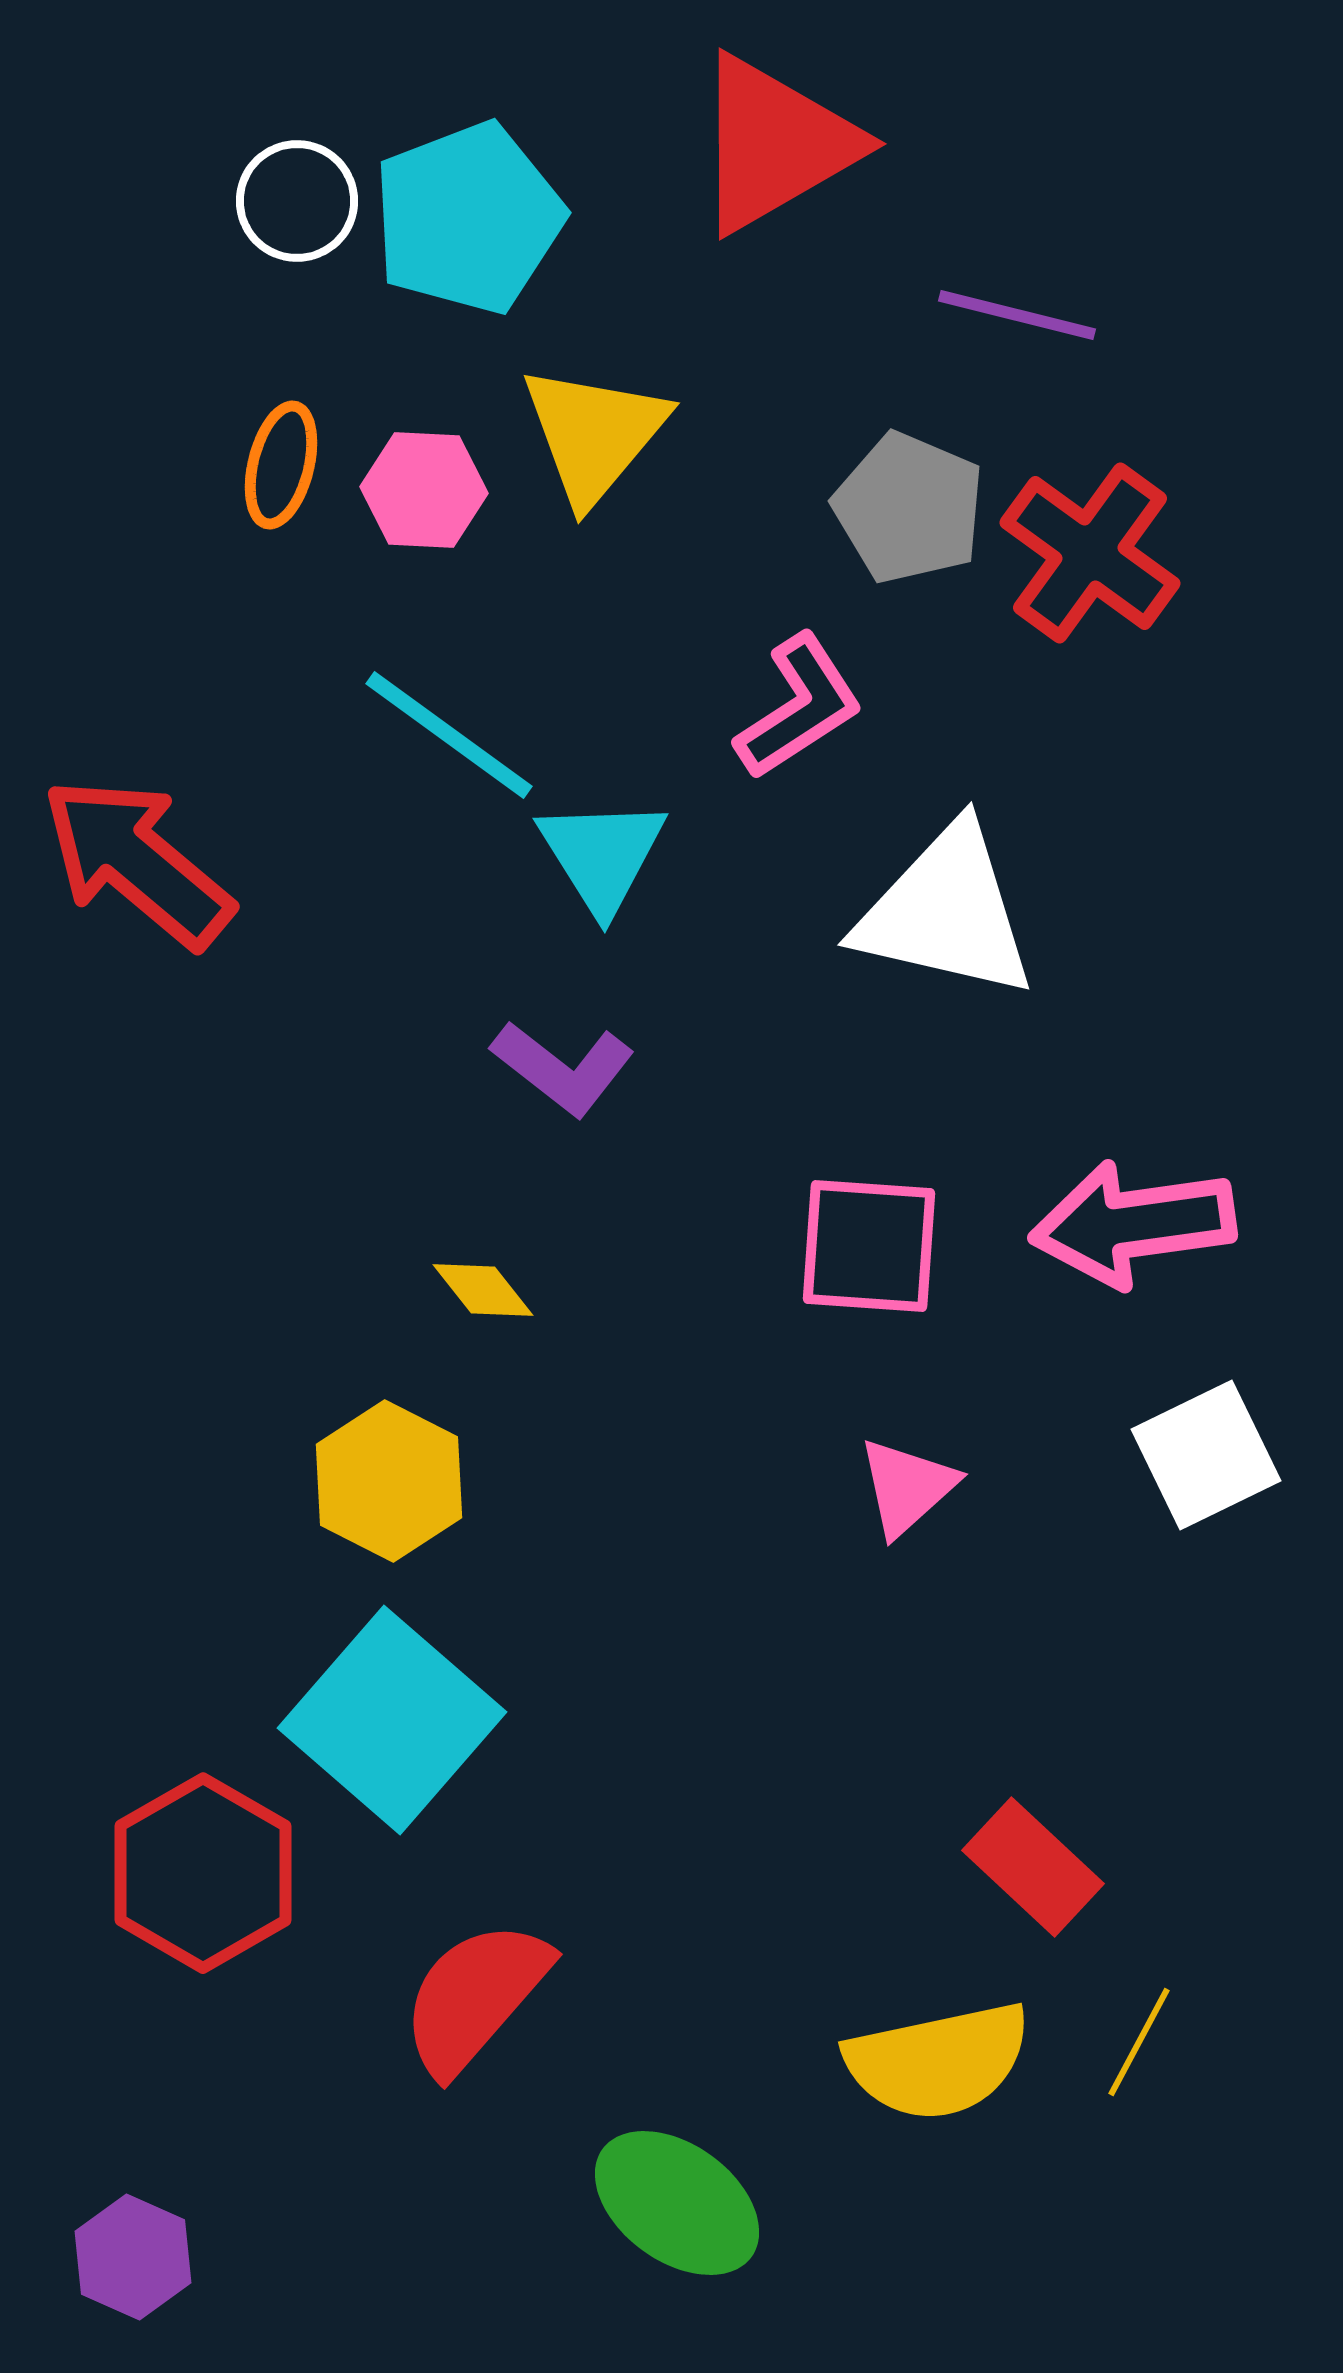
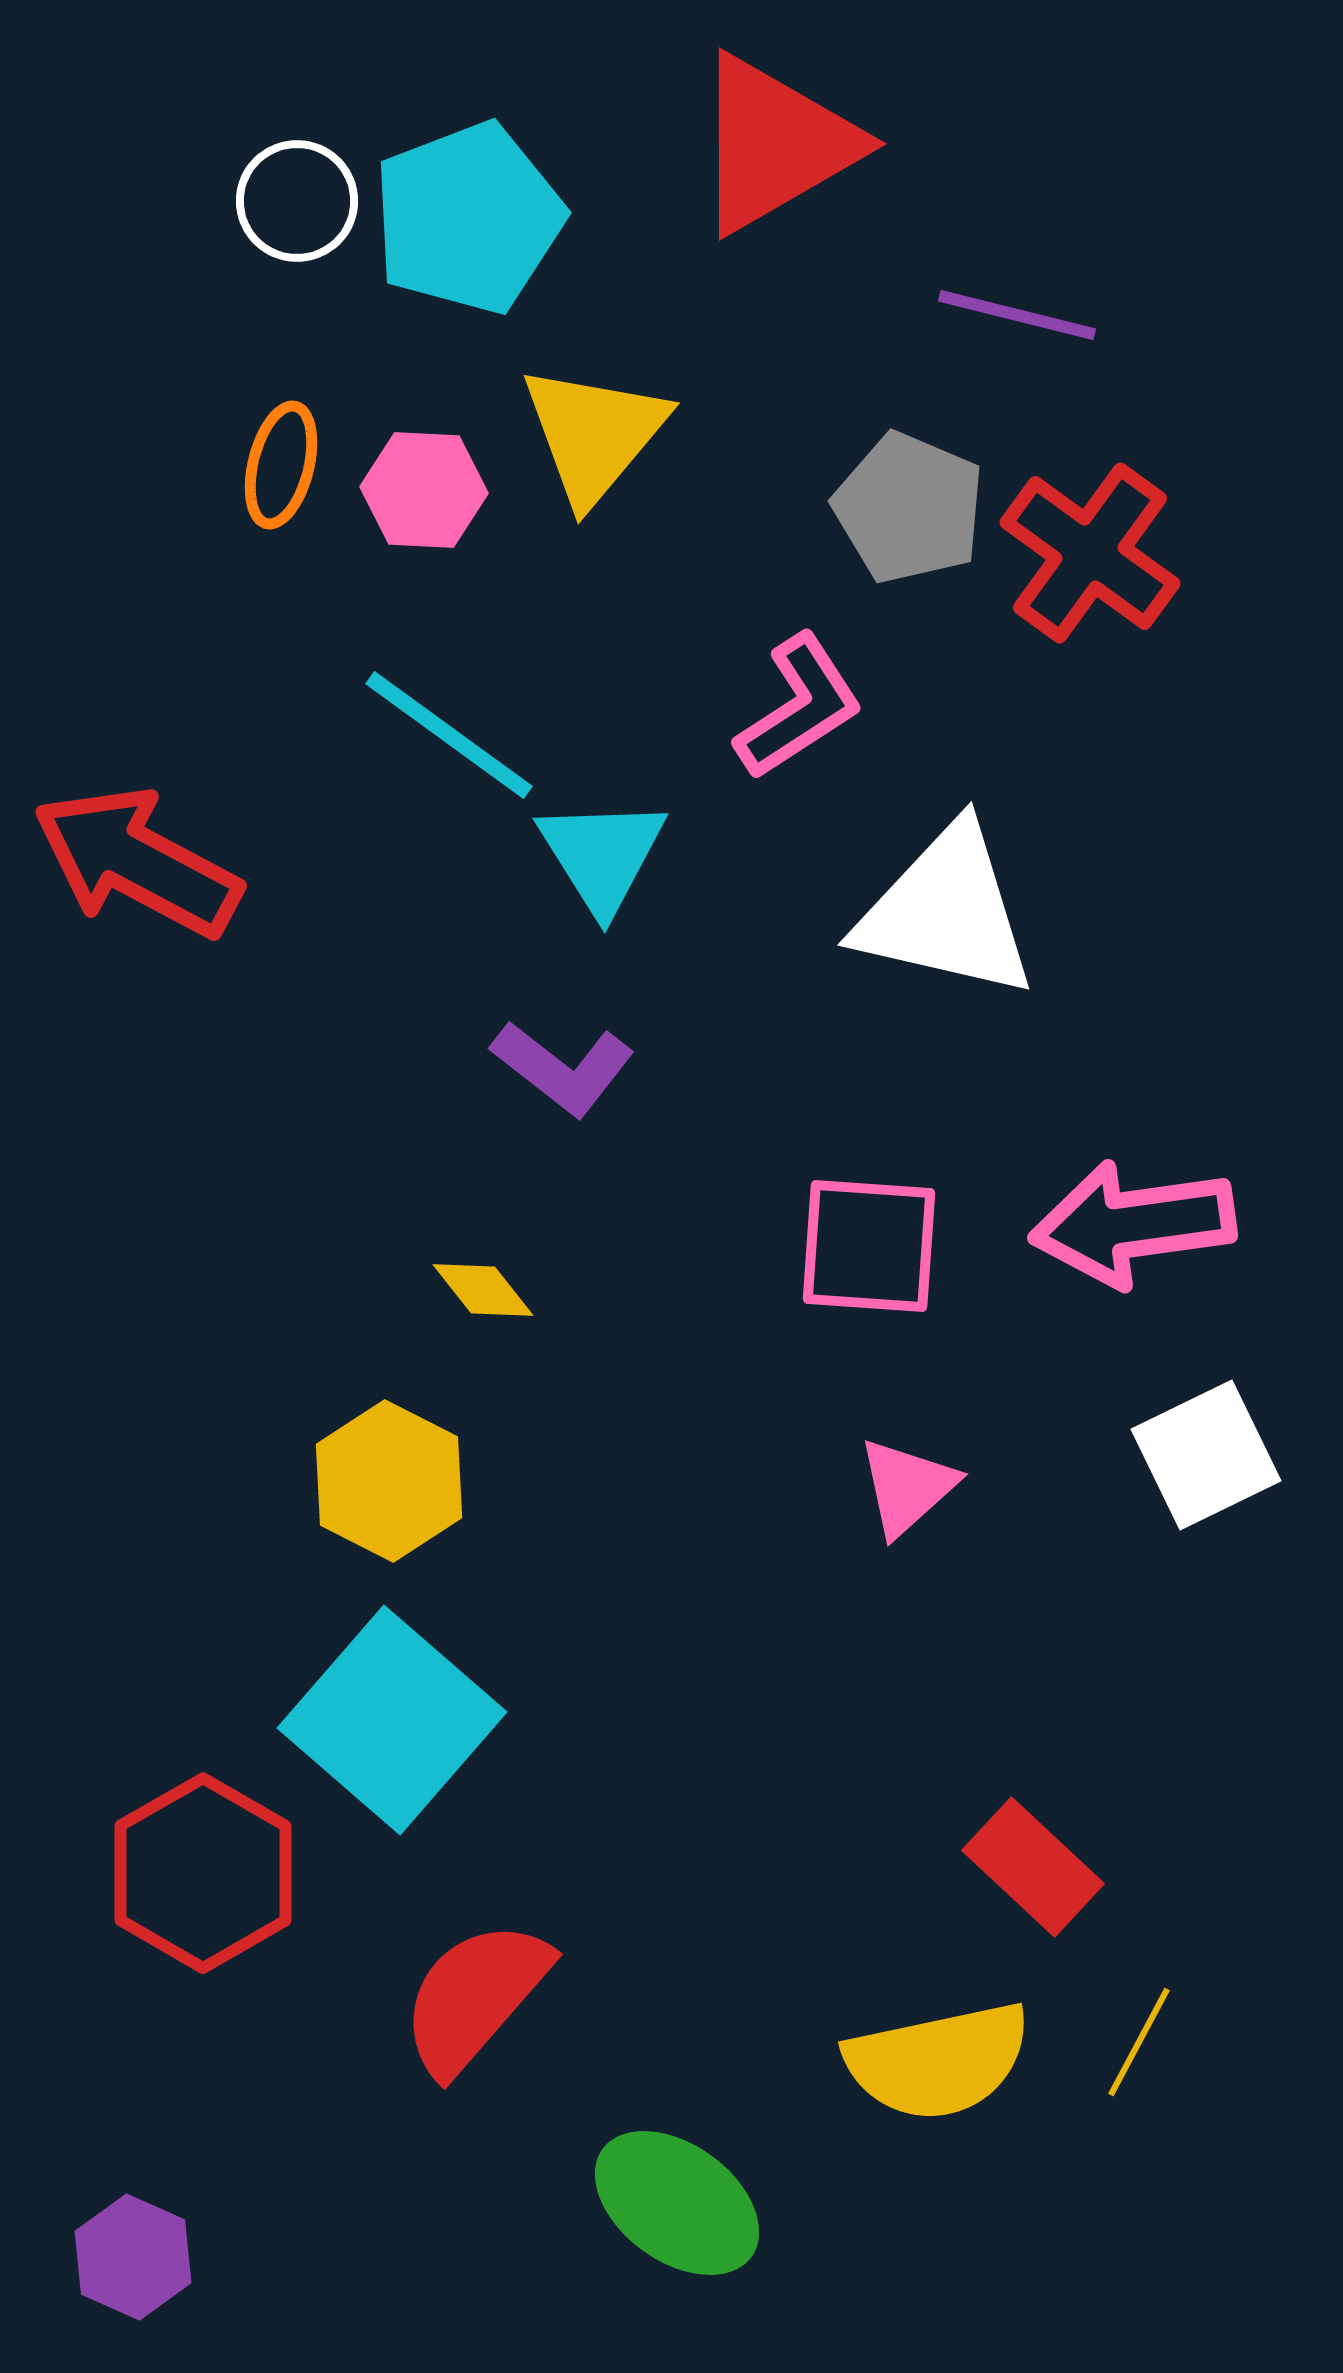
red arrow: rotated 12 degrees counterclockwise
